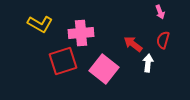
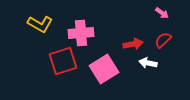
pink arrow: moved 2 px right, 1 px down; rotated 32 degrees counterclockwise
red semicircle: rotated 30 degrees clockwise
red arrow: rotated 132 degrees clockwise
white arrow: rotated 84 degrees counterclockwise
pink square: rotated 20 degrees clockwise
